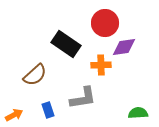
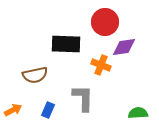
red circle: moved 1 px up
black rectangle: rotated 32 degrees counterclockwise
orange cross: rotated 24 degrees clockwise
brown semicircle: rotated 30 degrees clockwise
gray L-shape: rotated 80 degrees counterclockwise
blue rectangle: rotated 42 degrees clockwise
orange arrow: moved 1 px left, 5 px up
